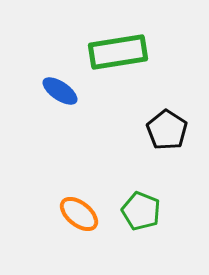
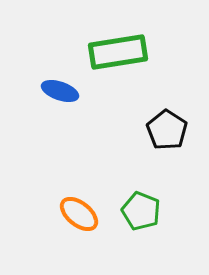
blue ellipse: rotated 15 degrees counterclockwise
